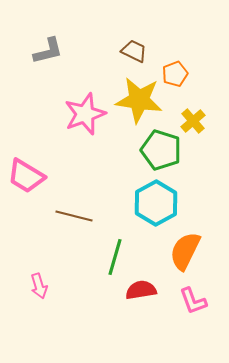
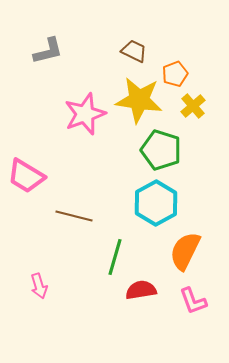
yellow cross: moved 15 px up
